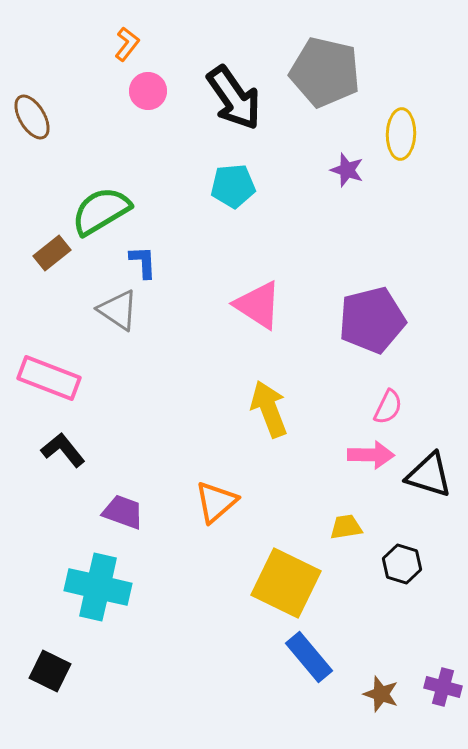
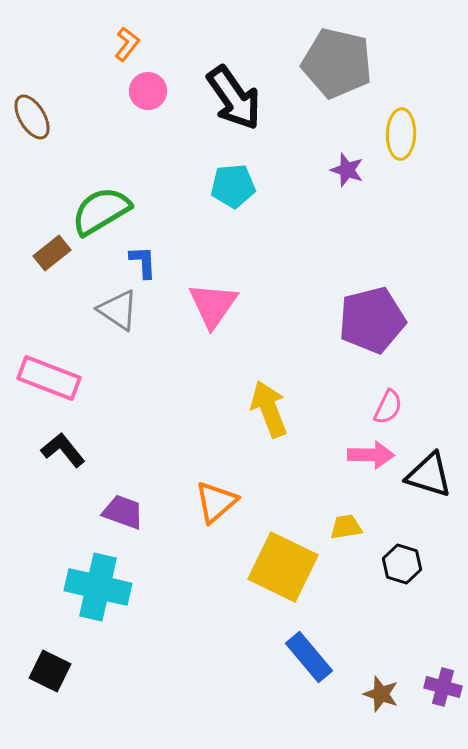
gray pentagon: moved 12 px right, 9 px up
pink triangle: moved 45 px left; rotated 32 degrees clockwise
yellow square: moved 3 px left, 16 px up
